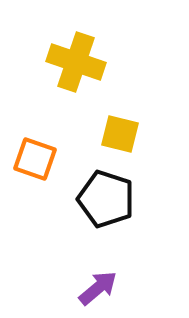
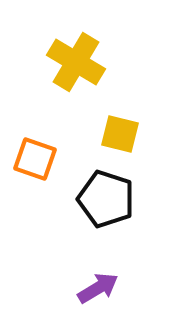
yellow cross: rotated 12 degrees clockwise
purple arrow: rotated 9 degrees clockwise
